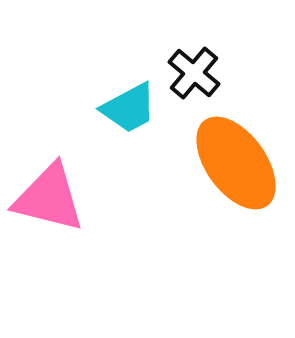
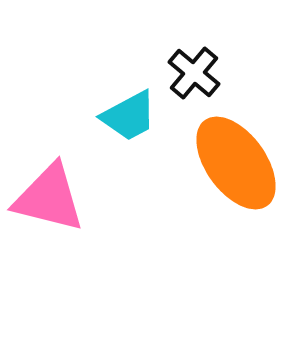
cyan trapezoid: moved 8 px down
